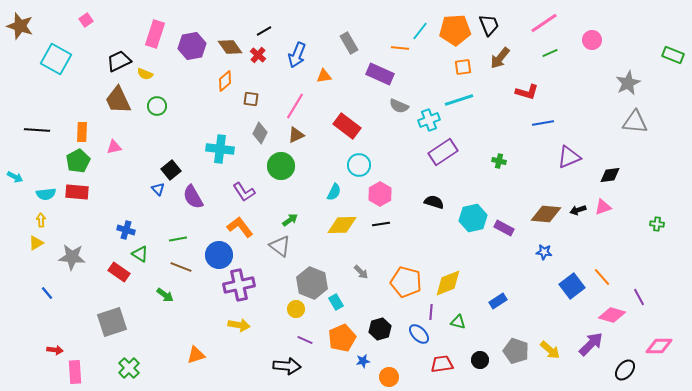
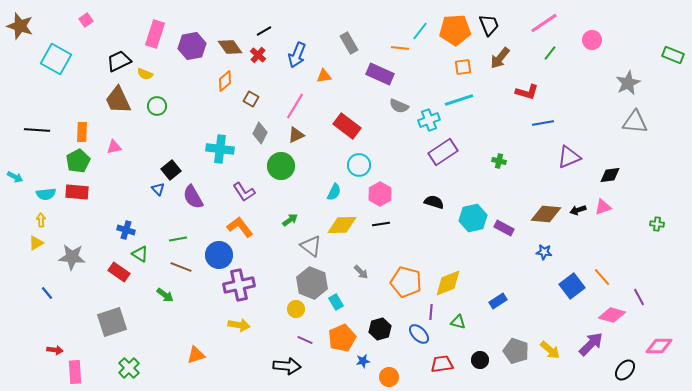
green line at (550, 53): rotated 28 degrees counterclockwise
brown square at (251, 99): rotated 21 degrees clockwise
gray triangle at (280, 246): moved 31 px right
